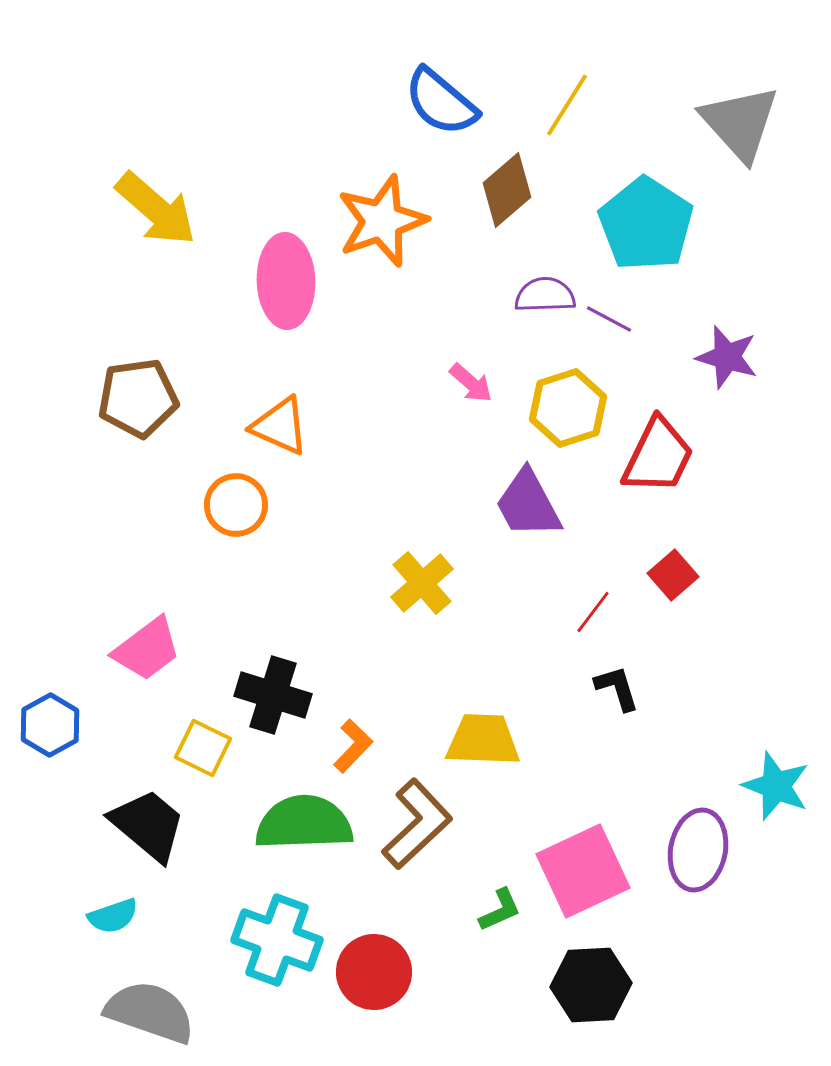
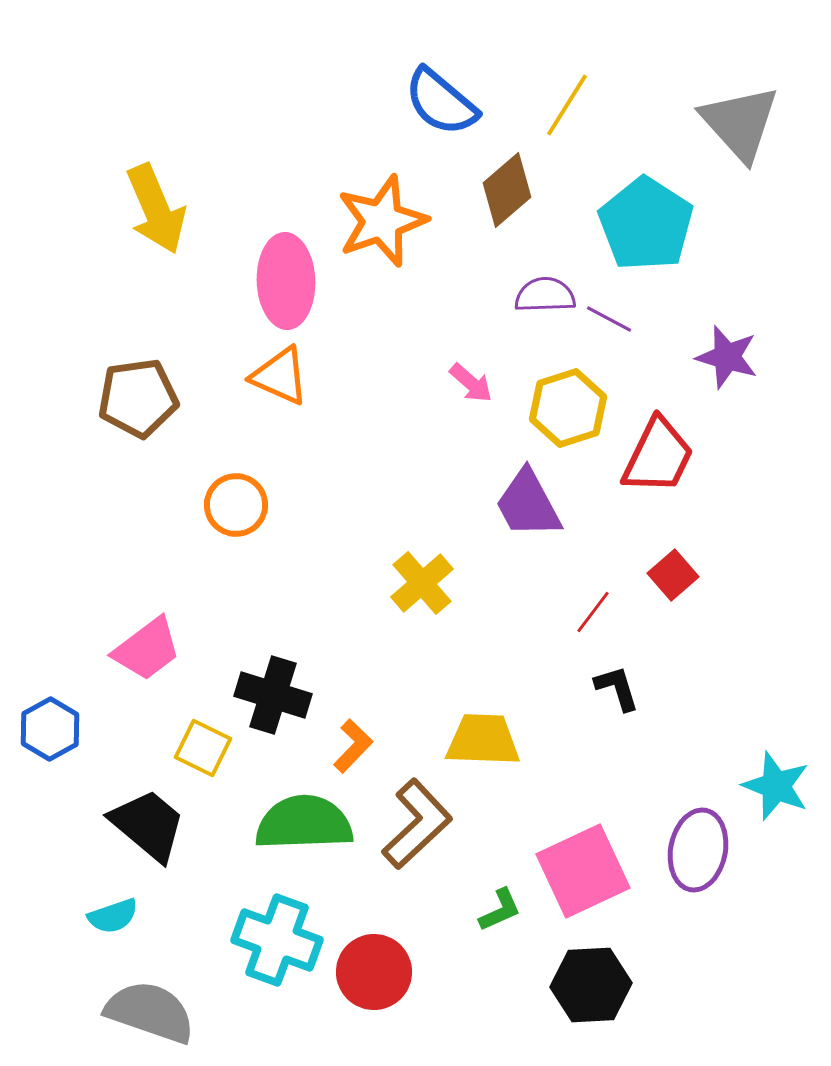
yellow arrow: rotated 26 degrees clockwise
orange triangle: moved 50 px up
blue hexagon: moved 4 px down
